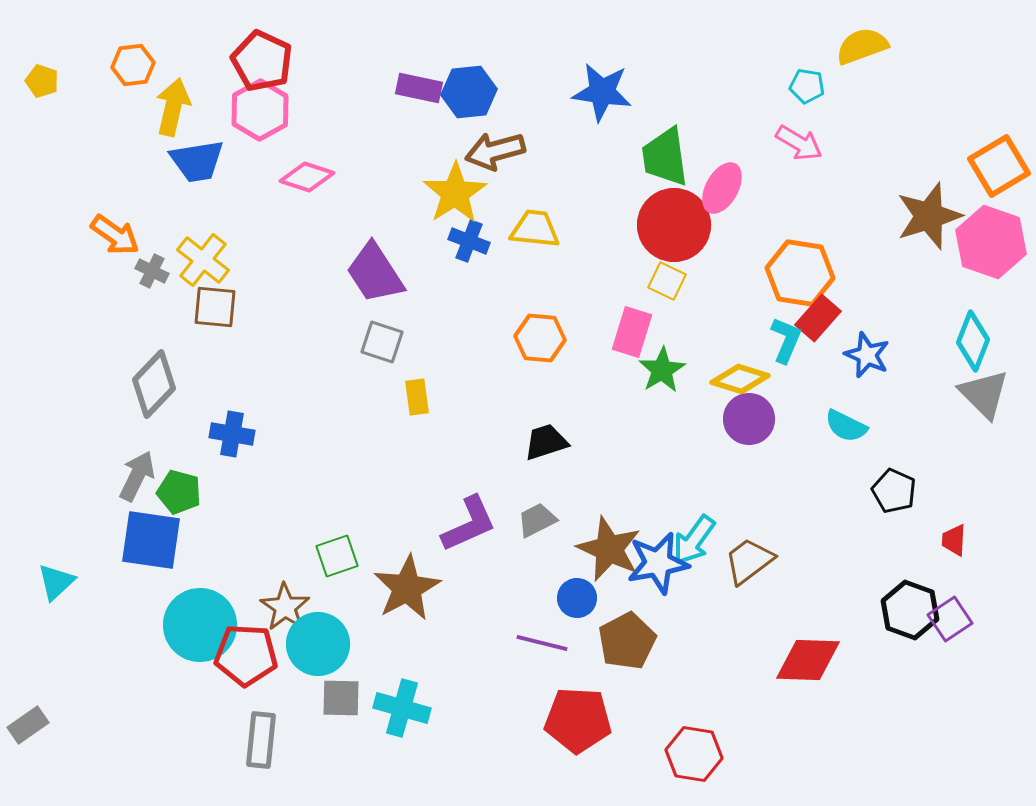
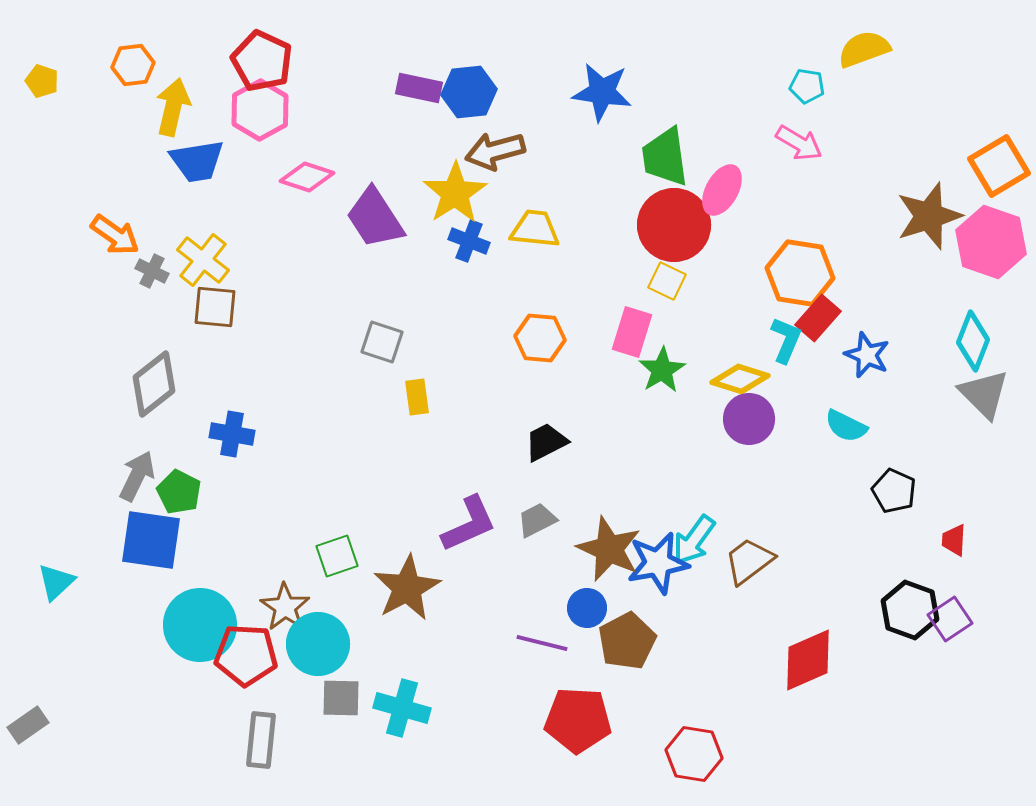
yellow semicircle at (862, 46): moved 2 px right, 3 px down
pink ellipse at (722, 188): moved 2 px down
purple trapezoid at (375, 273): moved 55 px up
gray diamond at (154, 384): rotated 8 degrees clockwise
black trapezoid at (546, 442): rotated 9 degrees counterclockwise
green pentagon at (179, 492): rotated 12 degrees clockwise
blue circle at (577, 598): moved 10 px right, 10 px down
red diamond at (808, 660): rotated 26 degrees counterclockwise
